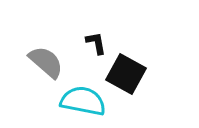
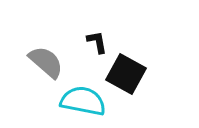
black L-shape: moved 1 px right, 1 px up
